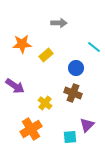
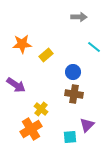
gray arrow: moved 20 px right, 6 px up
blue circle: moved 3 px left, 4 px down
purple arrow: moved 1 px right, 1 px up
brown cross: moved 1 px right, 1 px down; rotated 12 degrees counterclockwise
yellow cross: moved 4 px left, 6 px down
